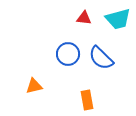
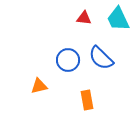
cyan trapezoid: rotated 80 degrees clockwise
blue circle: moved 6 px down
orange triangle: moved 5 px right
